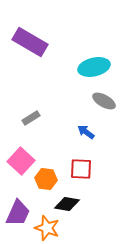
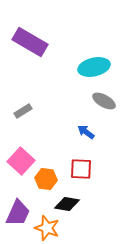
gray rectangle: moved 8 px left, 7 px up
